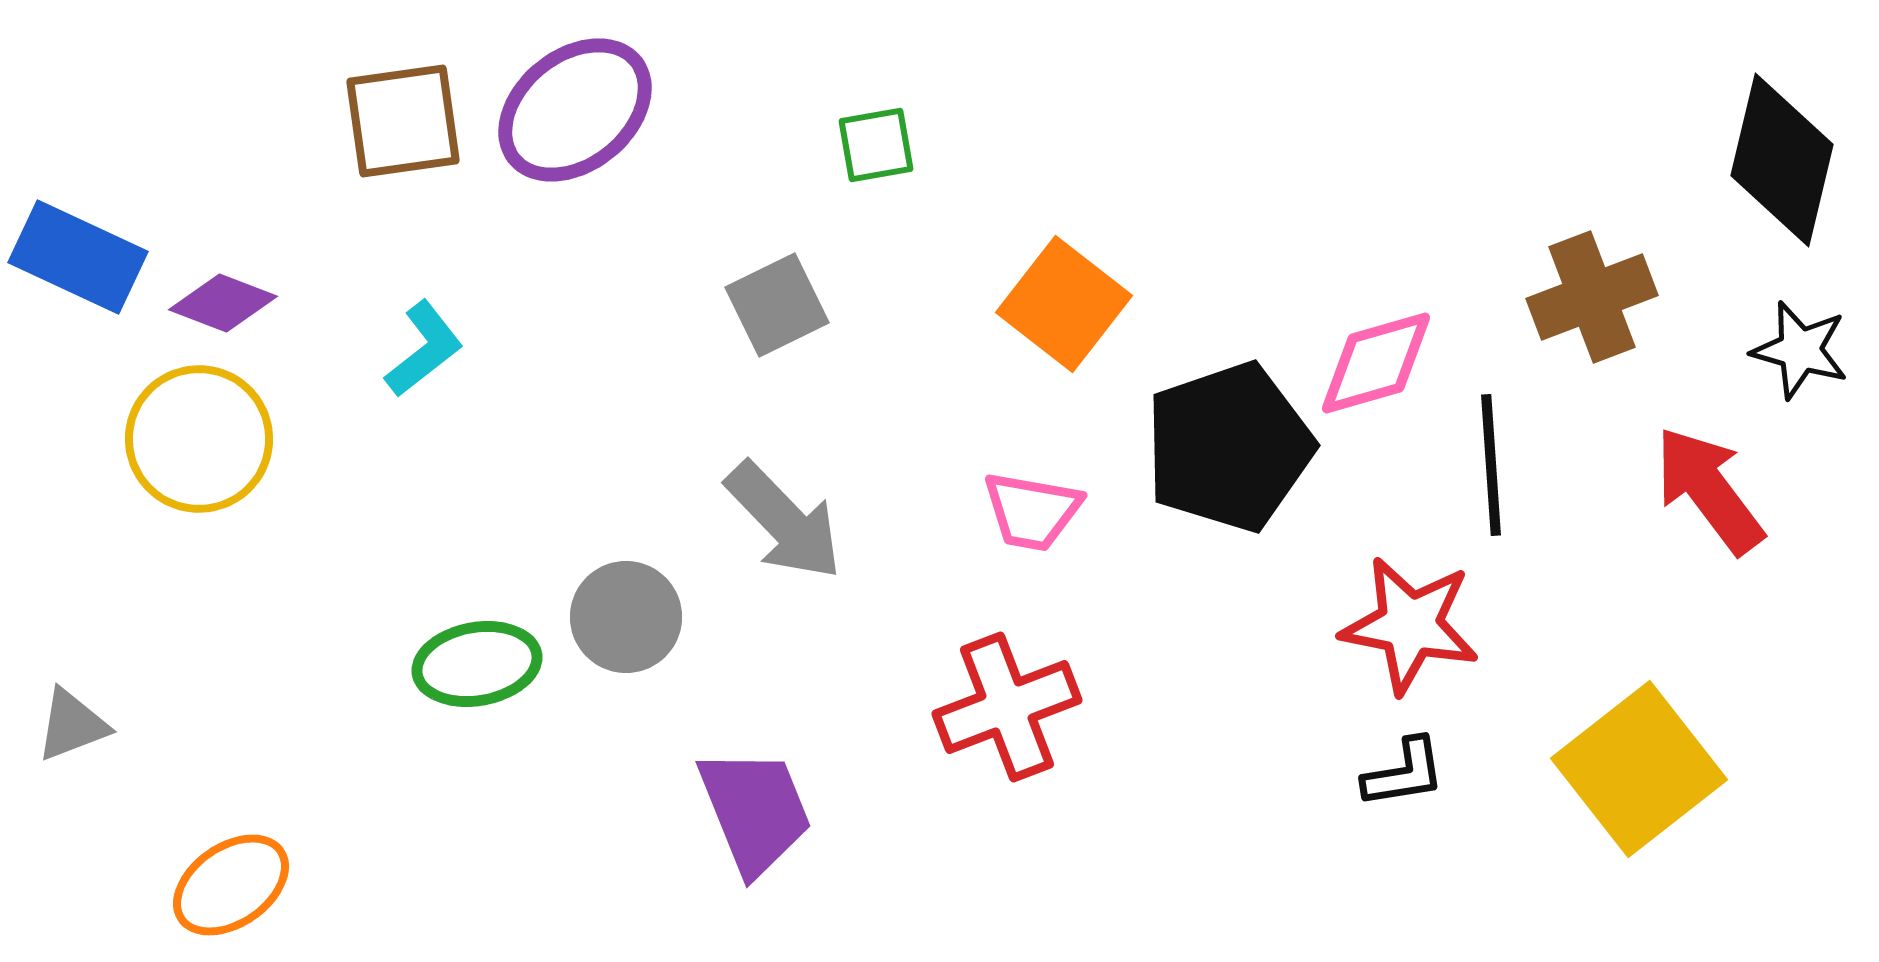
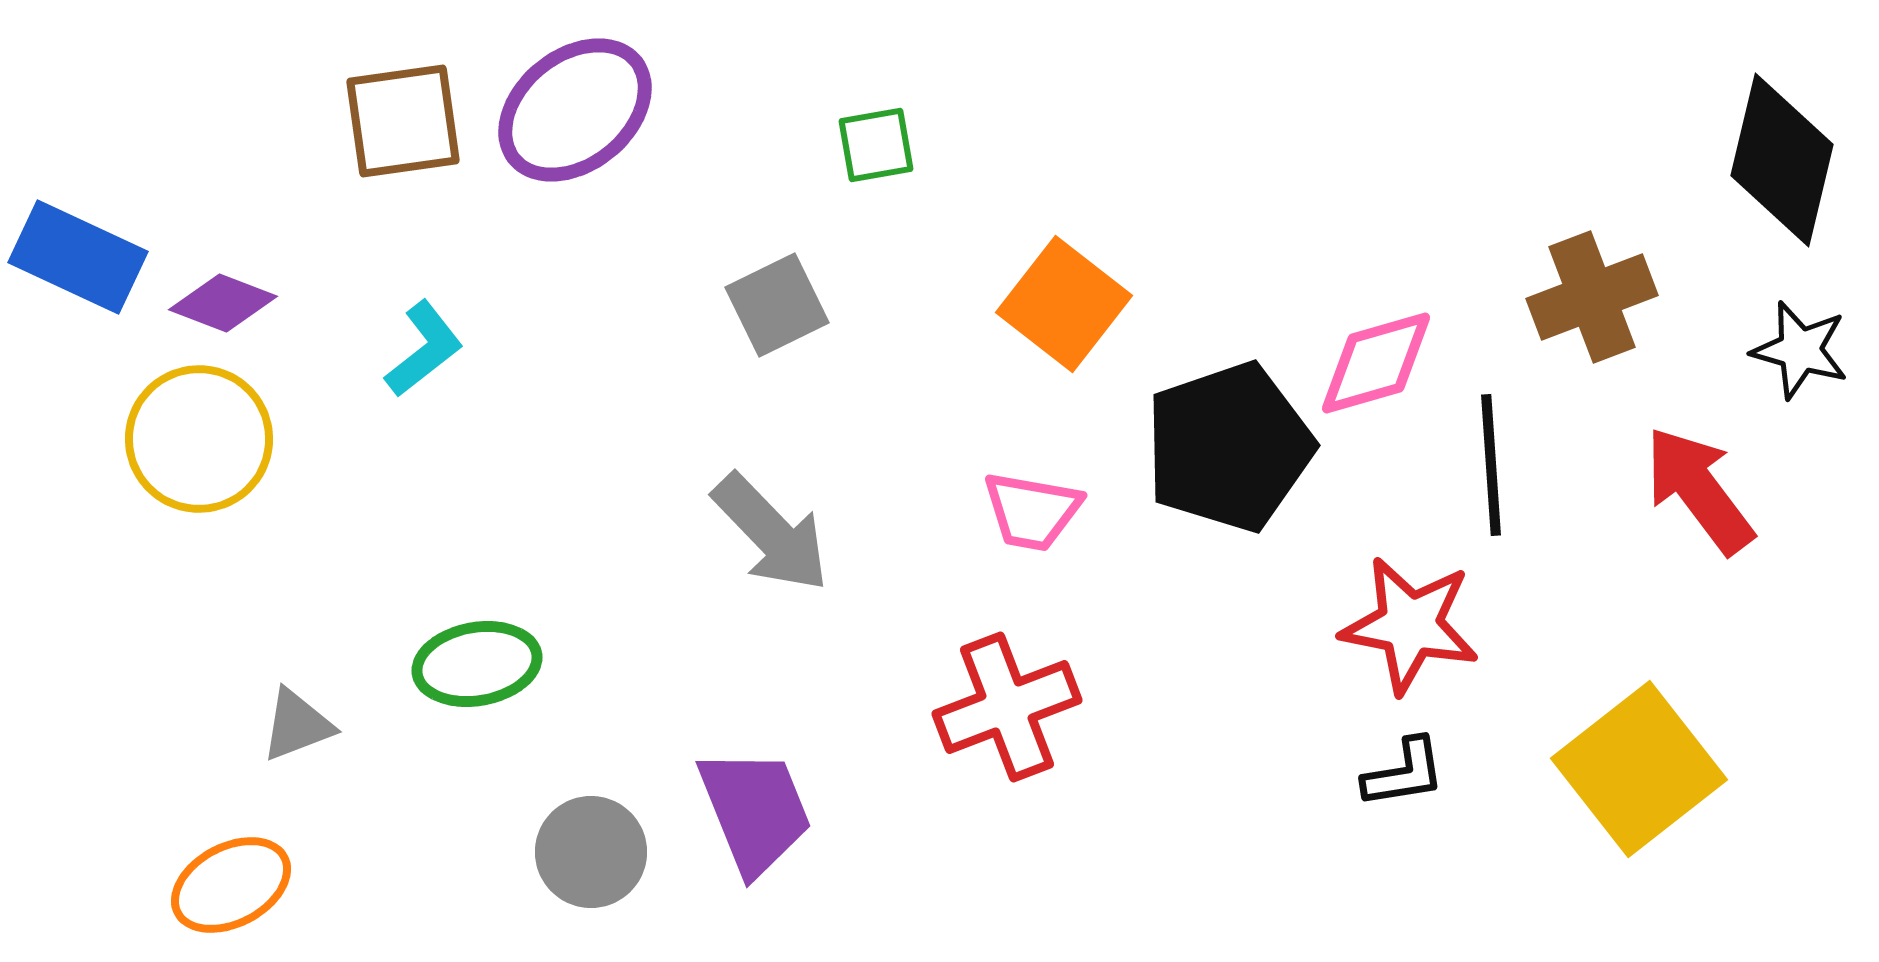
red arrow: moved 10 px left
gray arrow: moved 13 px left, 12 px down
gray circle: moved 35 px left, 235 px down
gray triangle: moved 225 px right
orange ellipse: rotated 7 degrees clockwise
